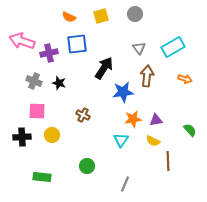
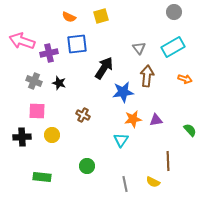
gray circle: moved 39 px right, 2 px up
yellow semicircle: moved 41 px down
gray line: rotated 35 degrees counterclockwise
